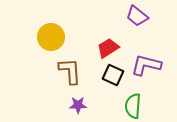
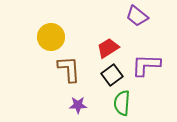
purple L-shape: rotated 12 degrees counterclockwise
brown L-shape: moved 1 px left, 2 px up
black square: moved 1 px left; rotated 30 degrees clockwise
green semicircle: moved 11 px left, 3 px up
